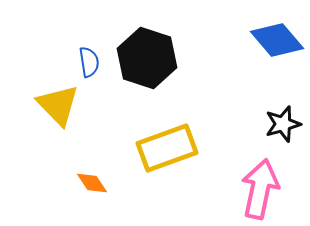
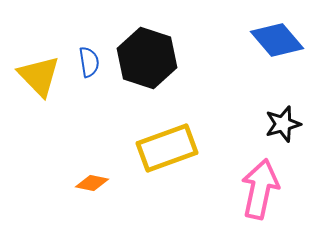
yellow triangle: moved 19 px left, 29 px up
orange diamond: rotated 44 degrees counterclockwise
